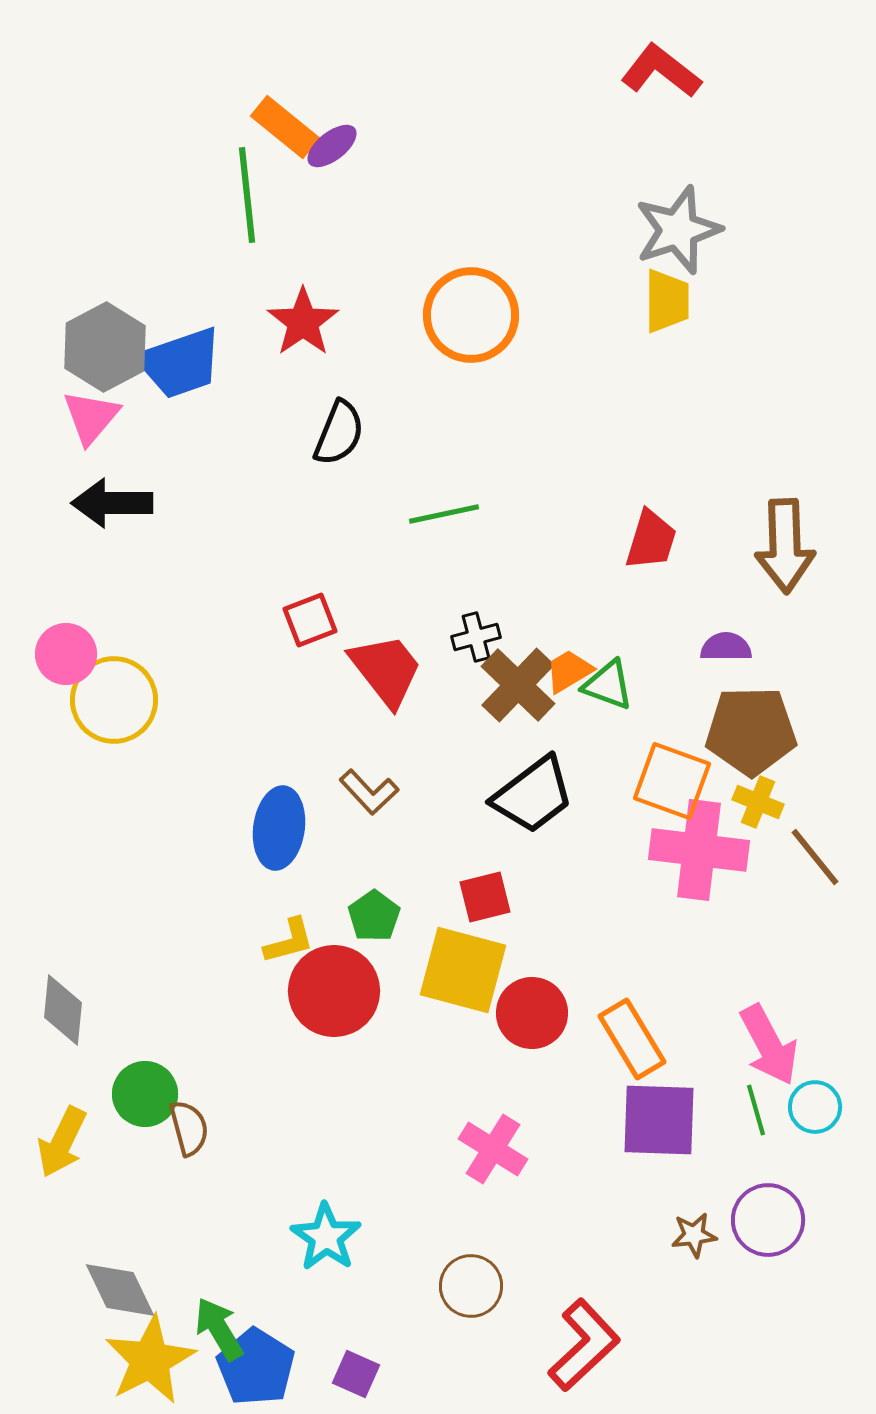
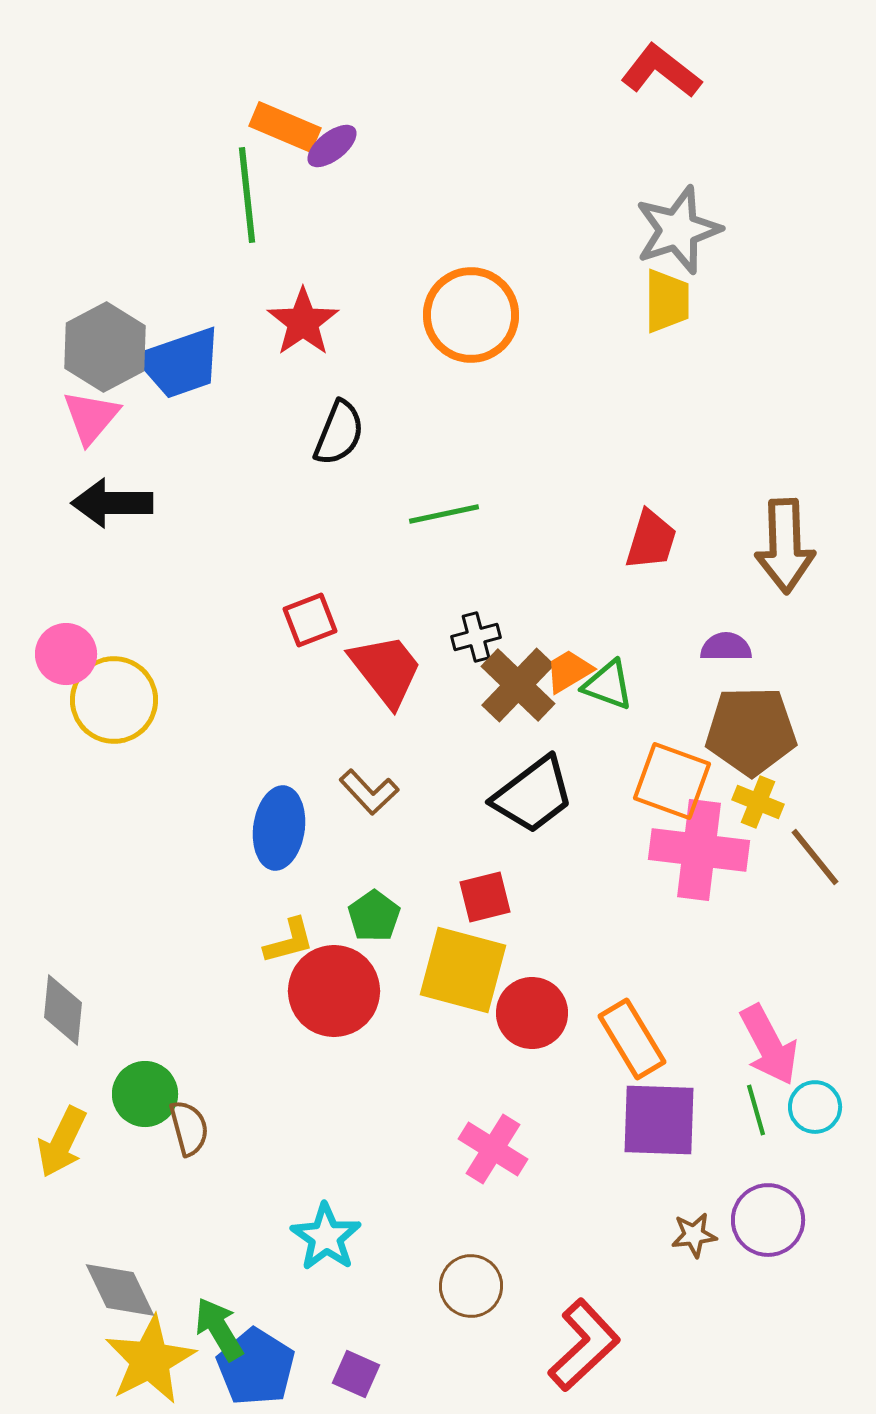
orange rectangle at (285, 127): rotated 16 degrees counterclockwise
